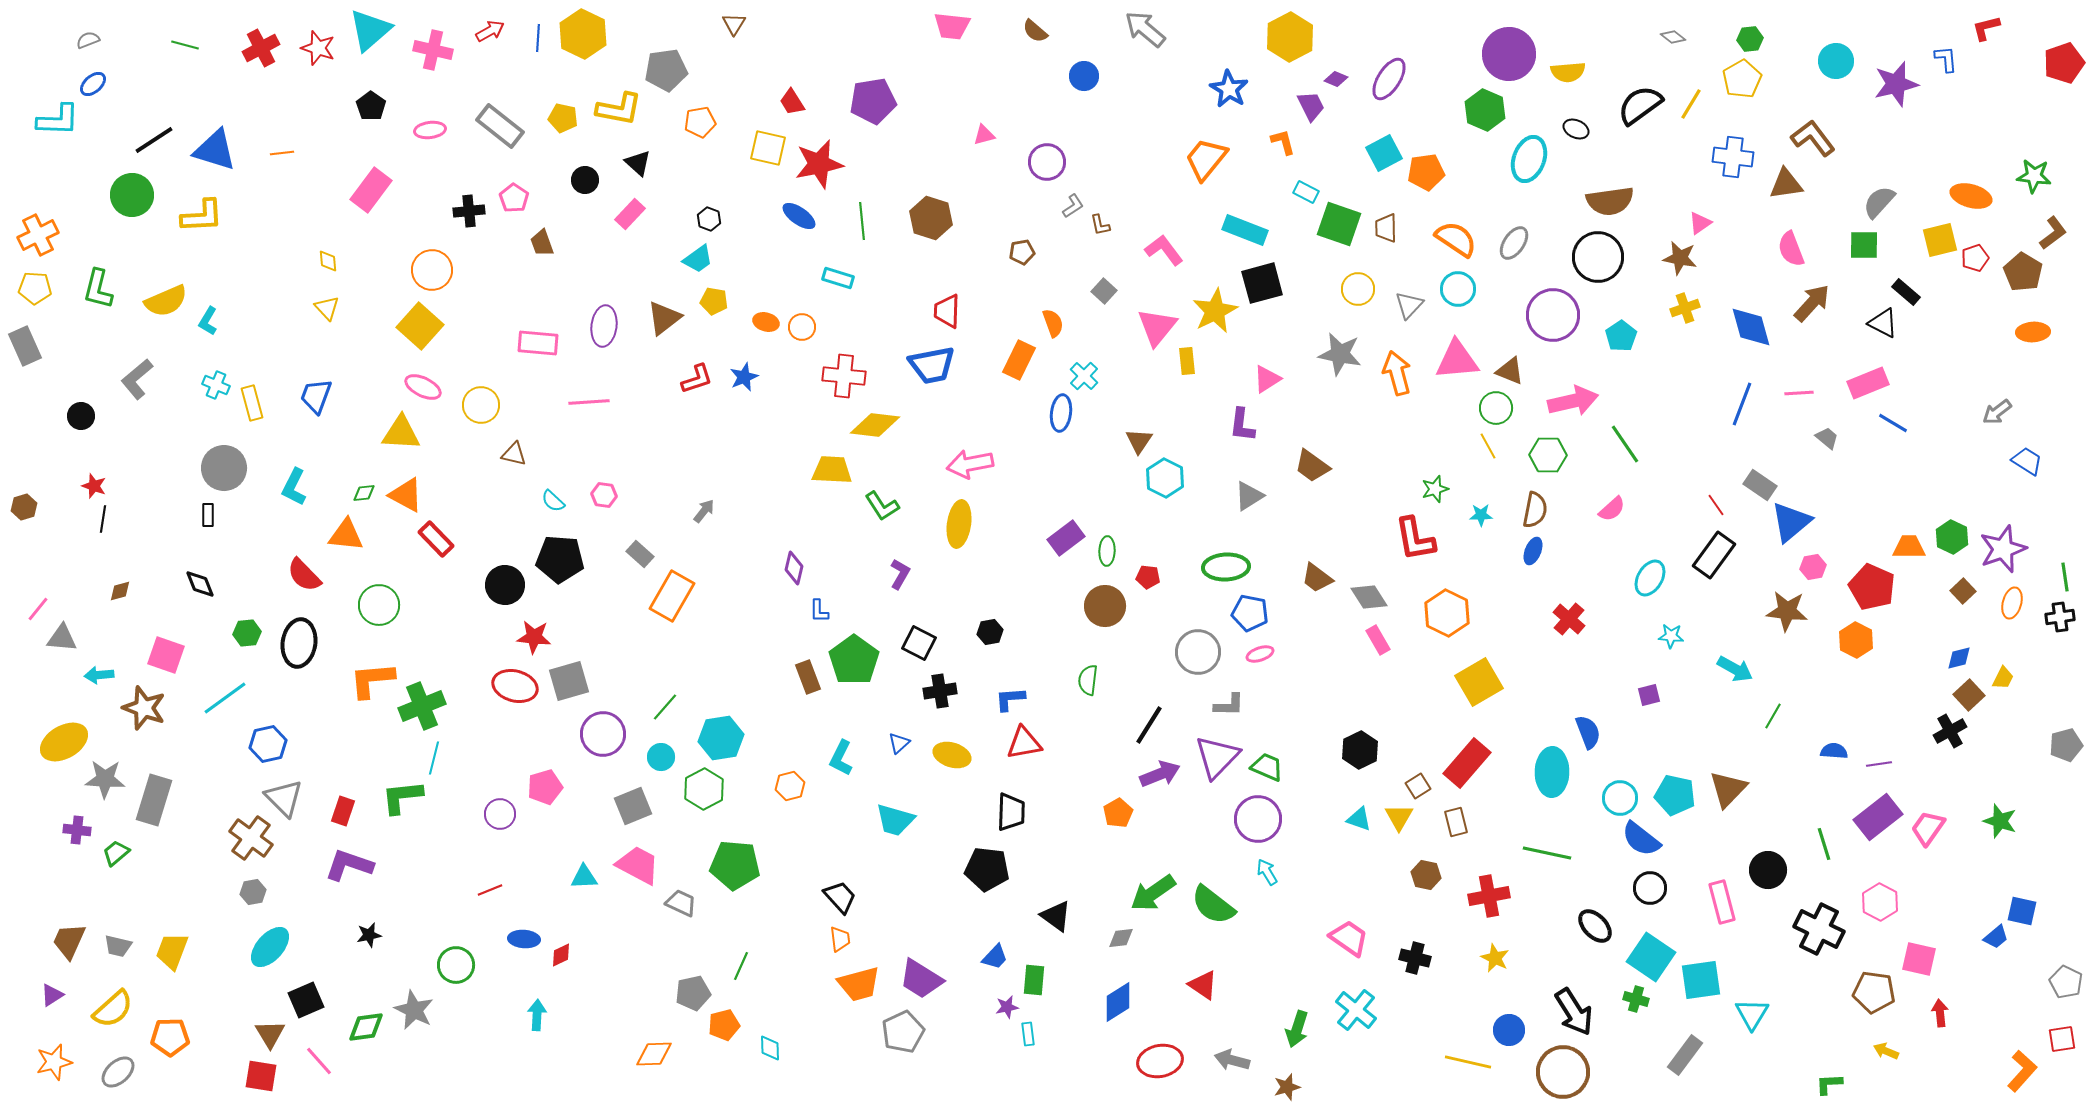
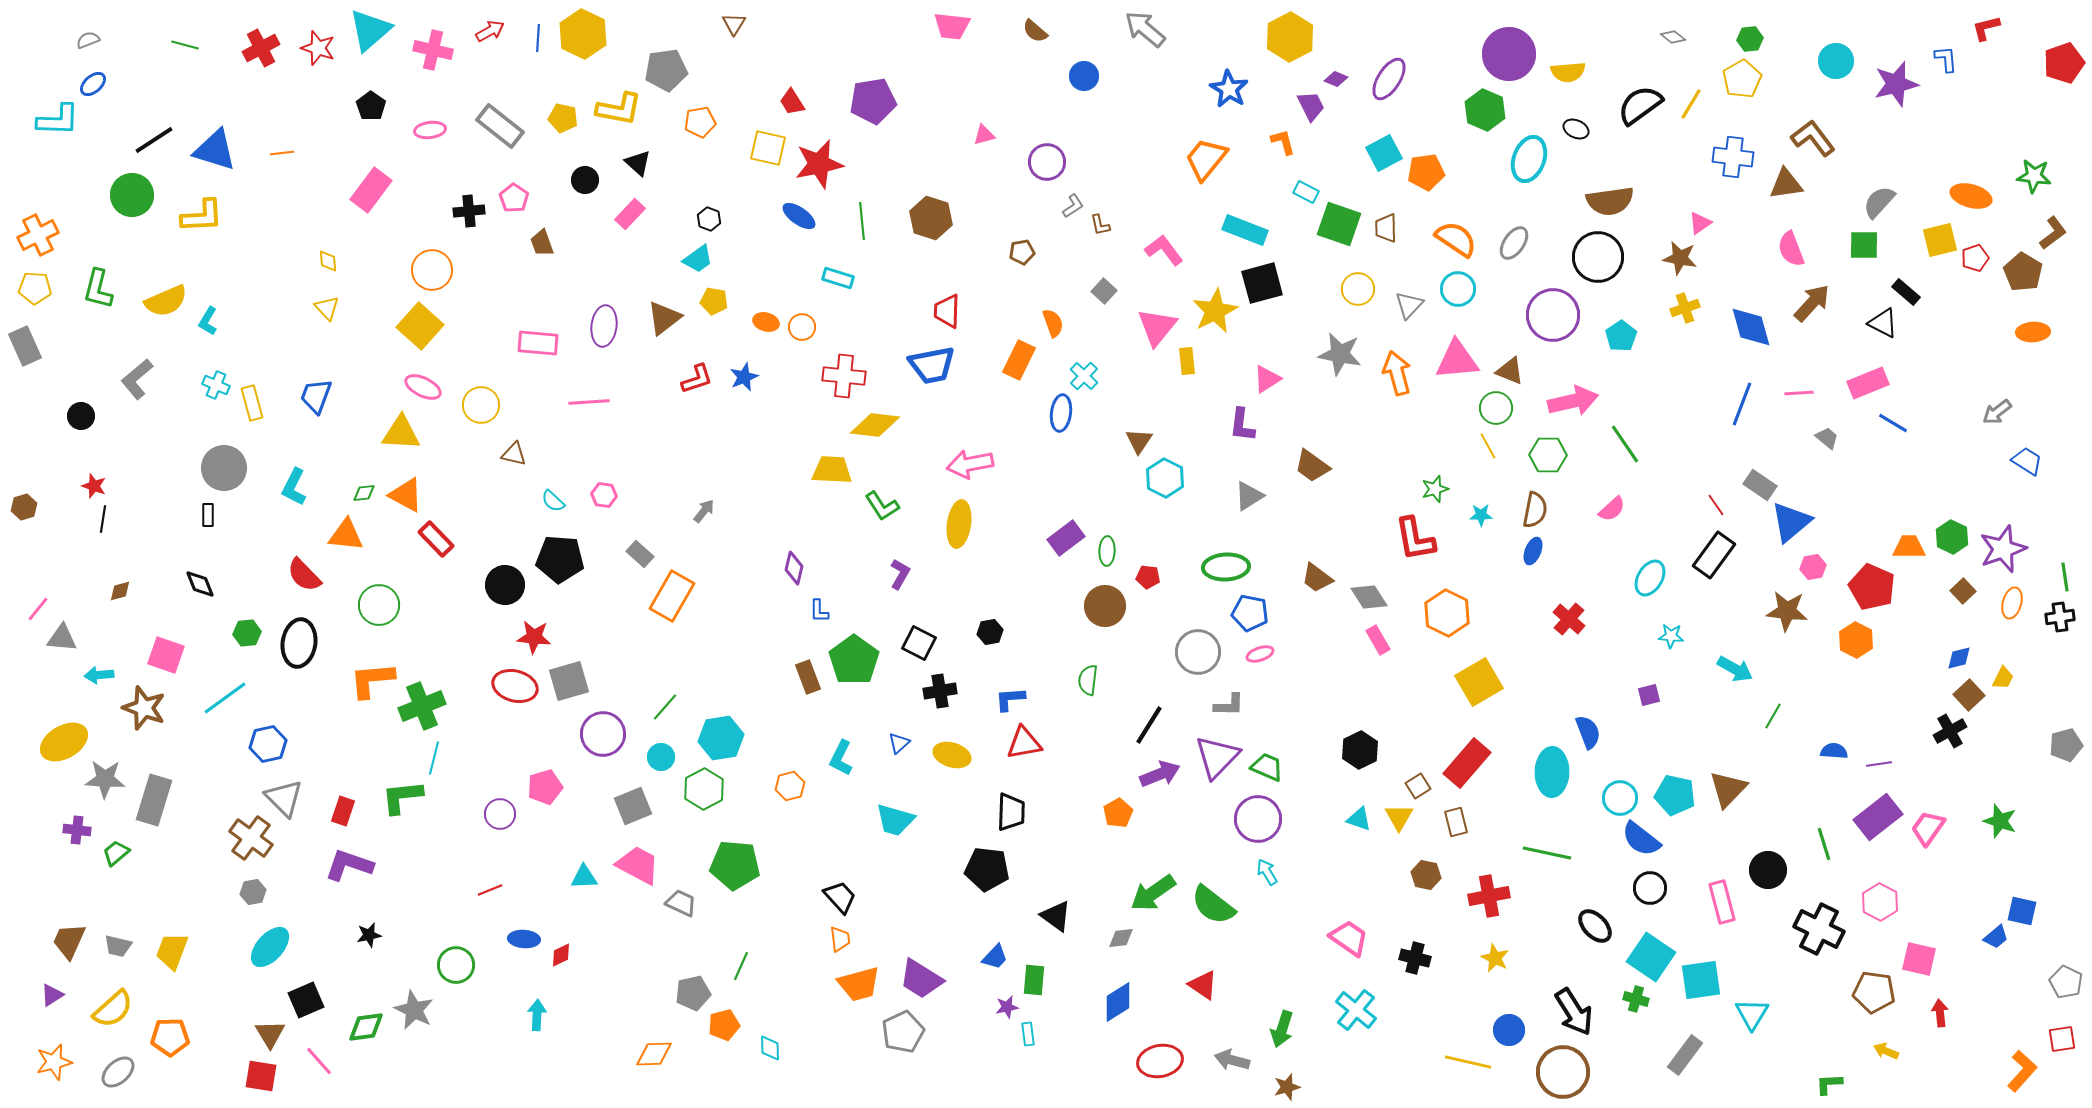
green arrow at (1297, 1029): moved 15 px left
